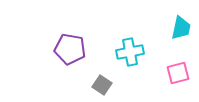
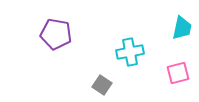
cyan trapezoid: moved 1 px right
purple pentagon: moved 14 px left, 15 px up
